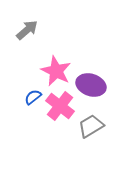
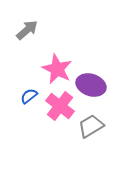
pink star: moved 1 px right, 2 px up
blue semicircle: moved 4 px left, 1 px up
